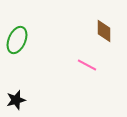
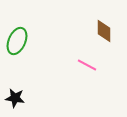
green ellipse: moved 1 px down
black star: moved 1 px left, 2 px up; rotated 24 degrees clockwise
